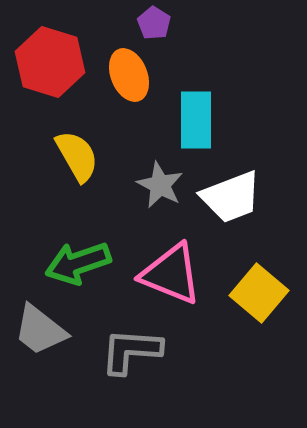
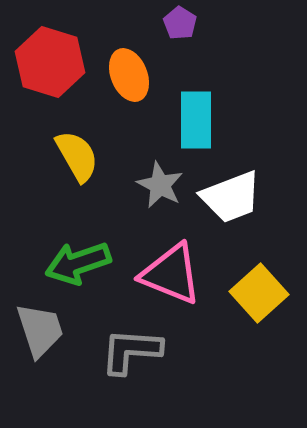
purple pentagon: moved 26 px right
yellow square: rotated 8 degrees clockwise
gray trapezoid: rotated 146 degrees counterclockwise
